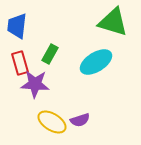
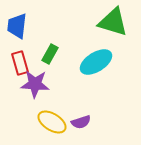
purple semicircle: moved 1 px right, 2 px down
